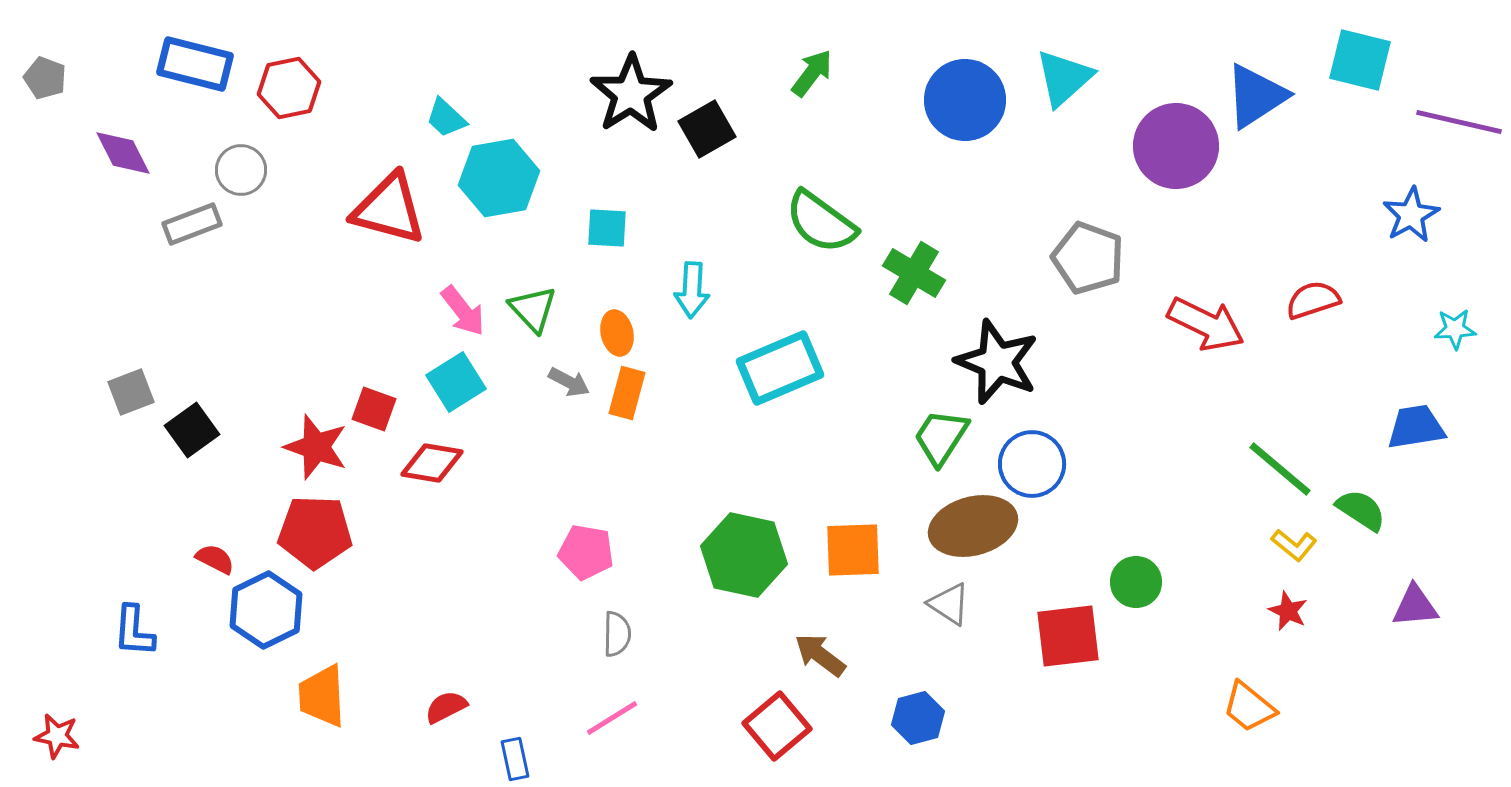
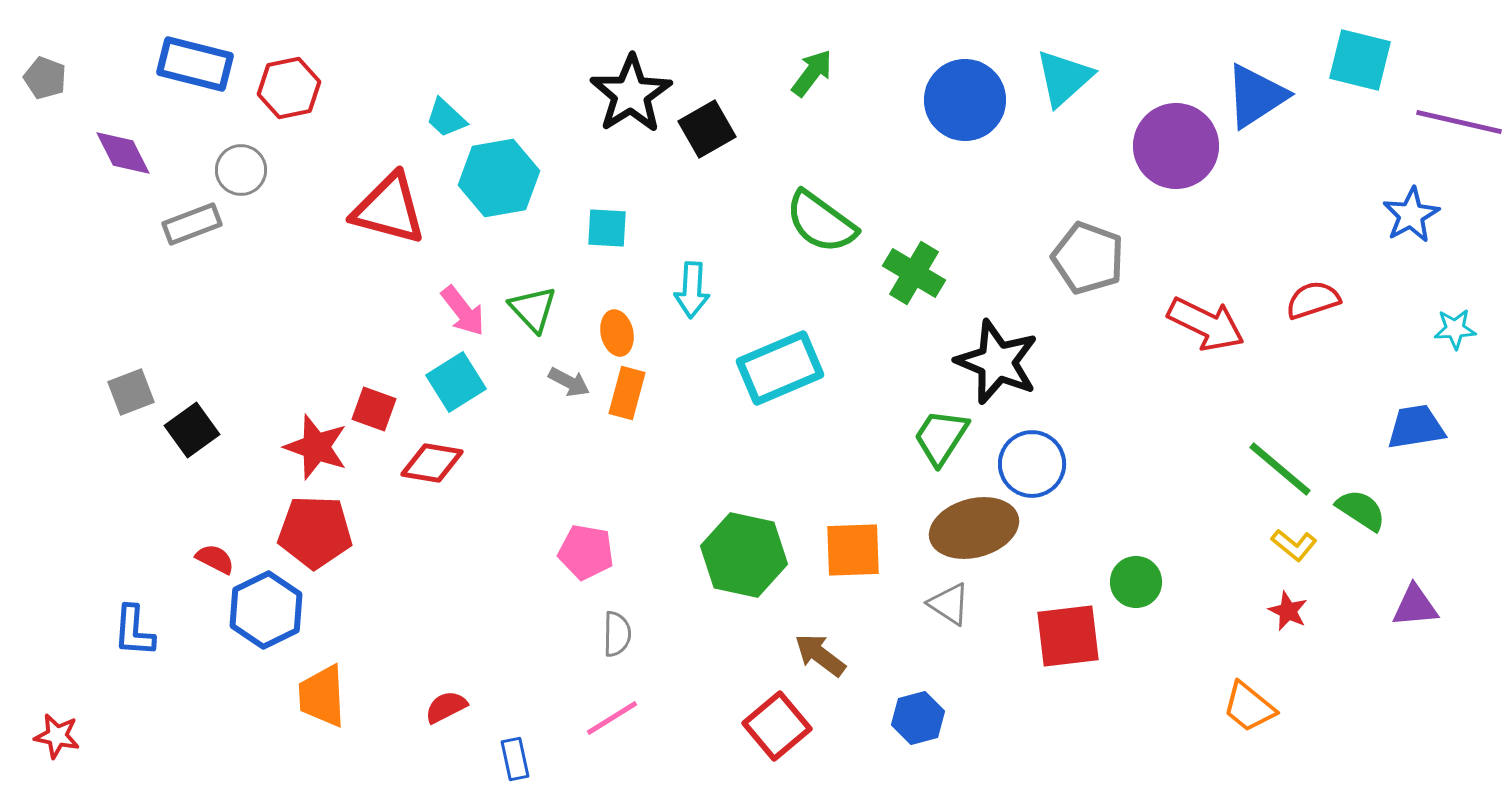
brown ellipse at (973, 526): moved 1 px right, 2 px down
